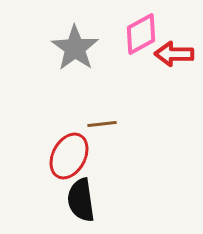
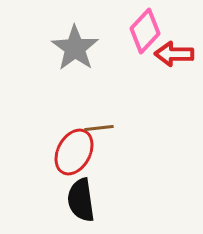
pink diamond: moved 4 px right, 3 px up; rotated 18 degrees counterclockwise
brown line: moved 3 px left, 4 px down
red ellipse: moved 5 px right, 4 px up
